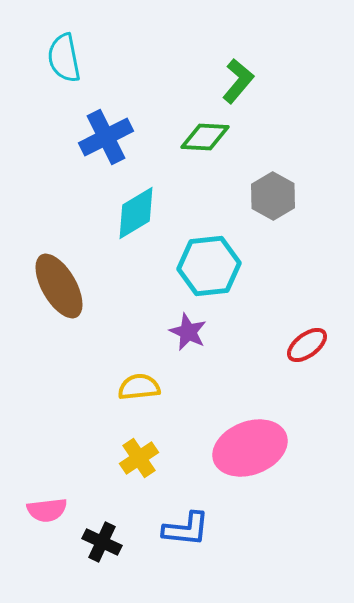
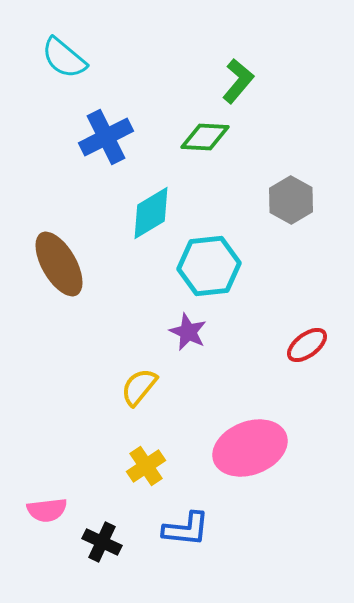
cyan semicircle: rotated 39 degrees counterclockwise
gray hexagon: moved 18 px right, 4 px down
cyan diamond: moved 15 px right
brown ellipse: moved 22 px up
yellow semicircle: rotated 45 degrees counterclockwise
yellow cross: moved 7 px right, 8 px down
